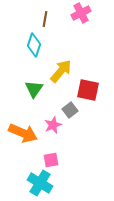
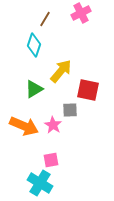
brown line: rotated 21 degrees clockwise
green triangle: rotated 24 degrees clockwise
gray square: rotated 35 degrees clockwise
pink star: rotated 18 degrees counterclockwise
orange arrow: moved 1 px right, 7 px up
